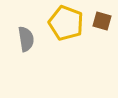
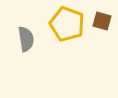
yellow pentagon: moved 1 px right, 1 px down
